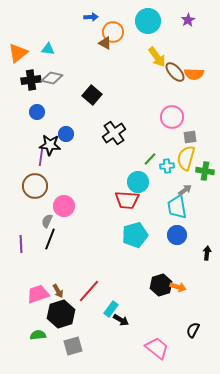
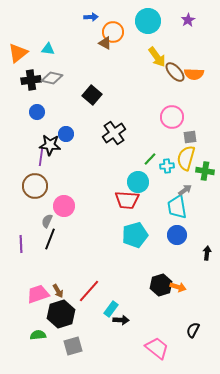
black arrow at (121, 320): rotated 28 degrees counterclockwise
